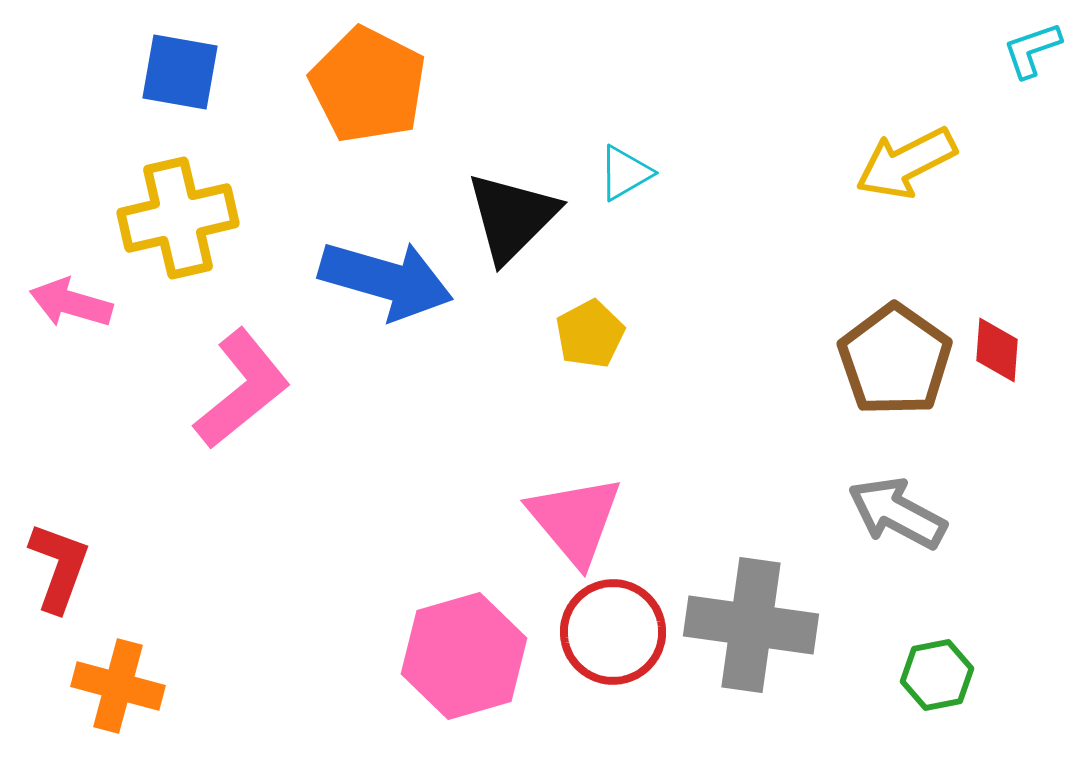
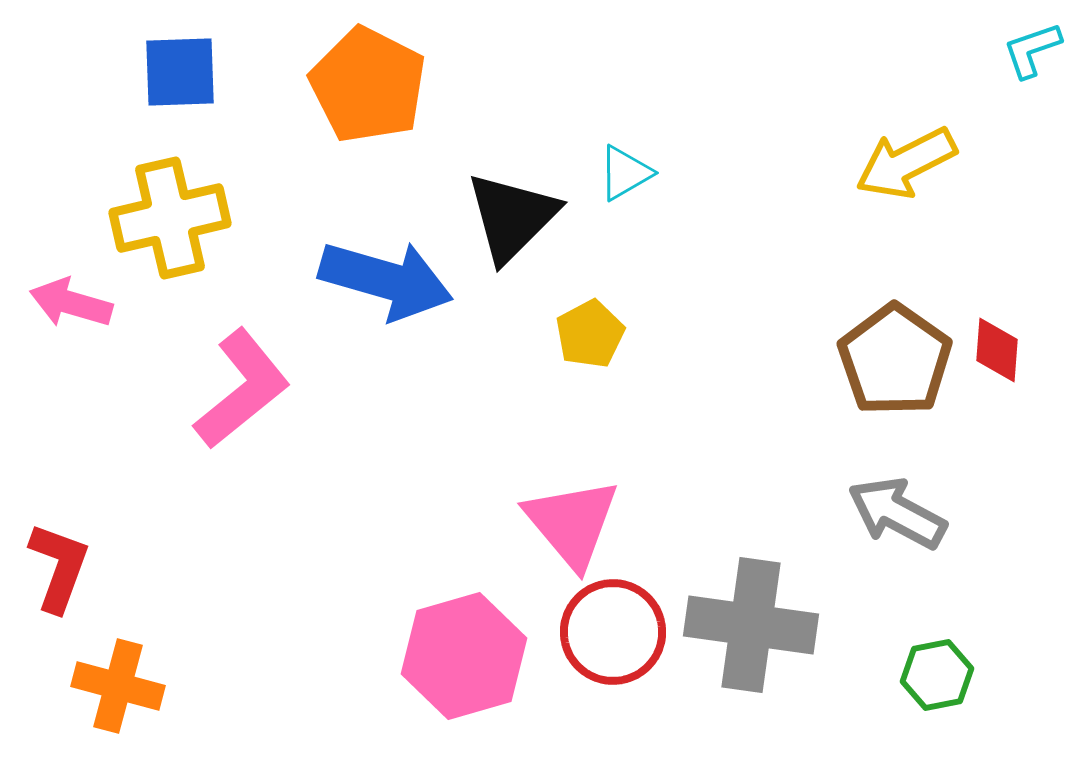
blue square: rotated 12 degrees counterclockwise
yellow cross: moved 8 px left
pink triangle: moved 3 px left, 3 px down
